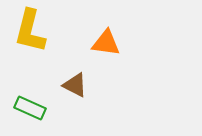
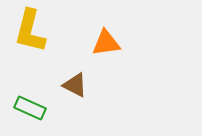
orange triangle: rotated 16 degrees counterclockwise
